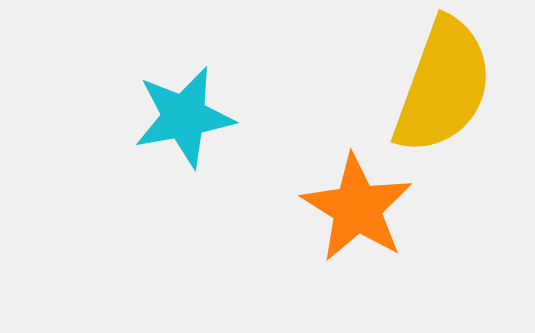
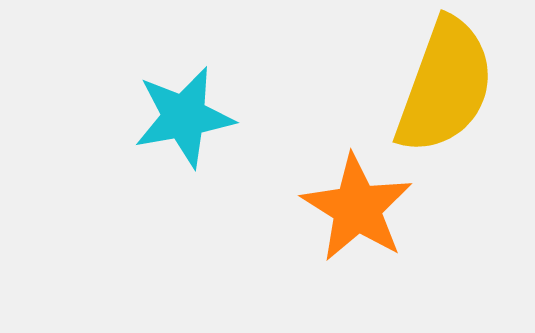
yellow semicircle: moved 2 px right
